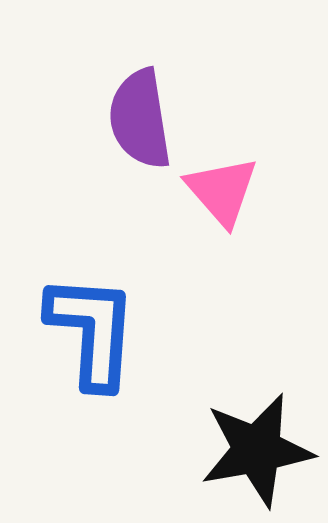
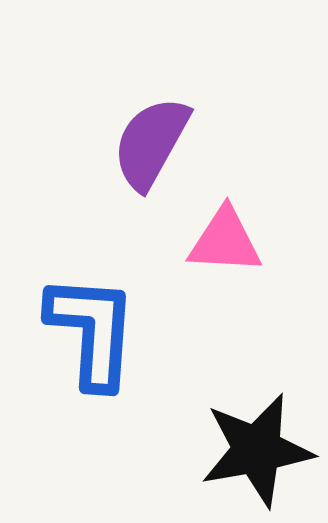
purple semicircle: moved 11 px right, 24 px down; rotated 38 degrees clockwise
pink triangle: moved 3 px right, 50 px down; rotated 46 degrees counterclockwise
